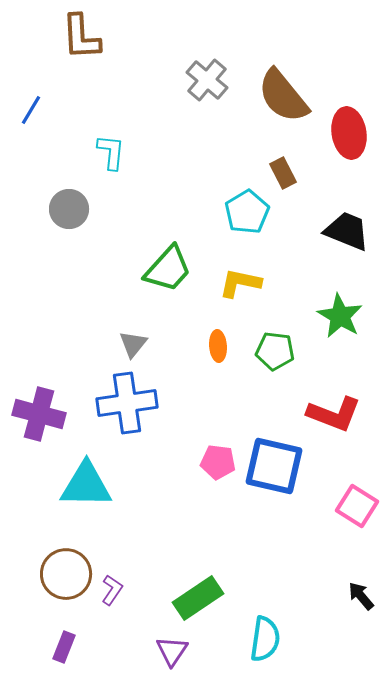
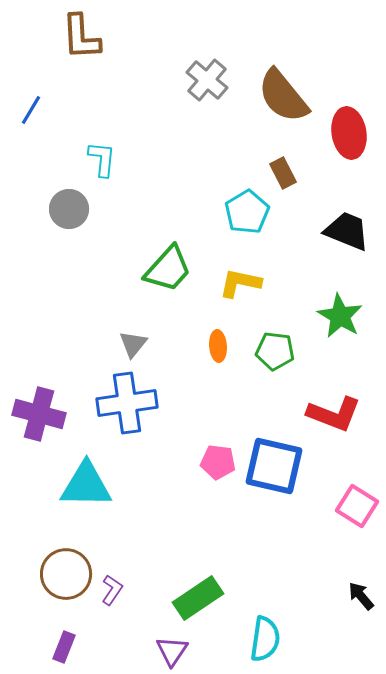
cyan L-shape: moved 9 px left, 7 px down
